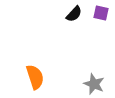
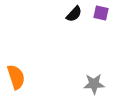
orange semicircle: moved 19 px left
gray star: rotated 25 degrees counterclockwise
